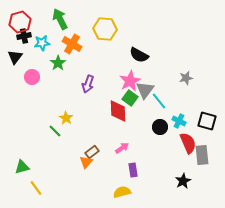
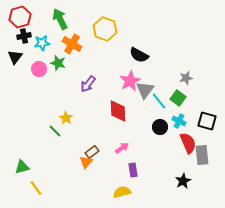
red hexagon: moved 5 px up
yellow hexagon: rotated 15 degrees clockwise
green star: rotated 21 degrees counterclockwise
pink circle: moved 7 px right, 8 px up
purple arrow: rotated 18 degrees clockwise
green square: moved 48 px right
